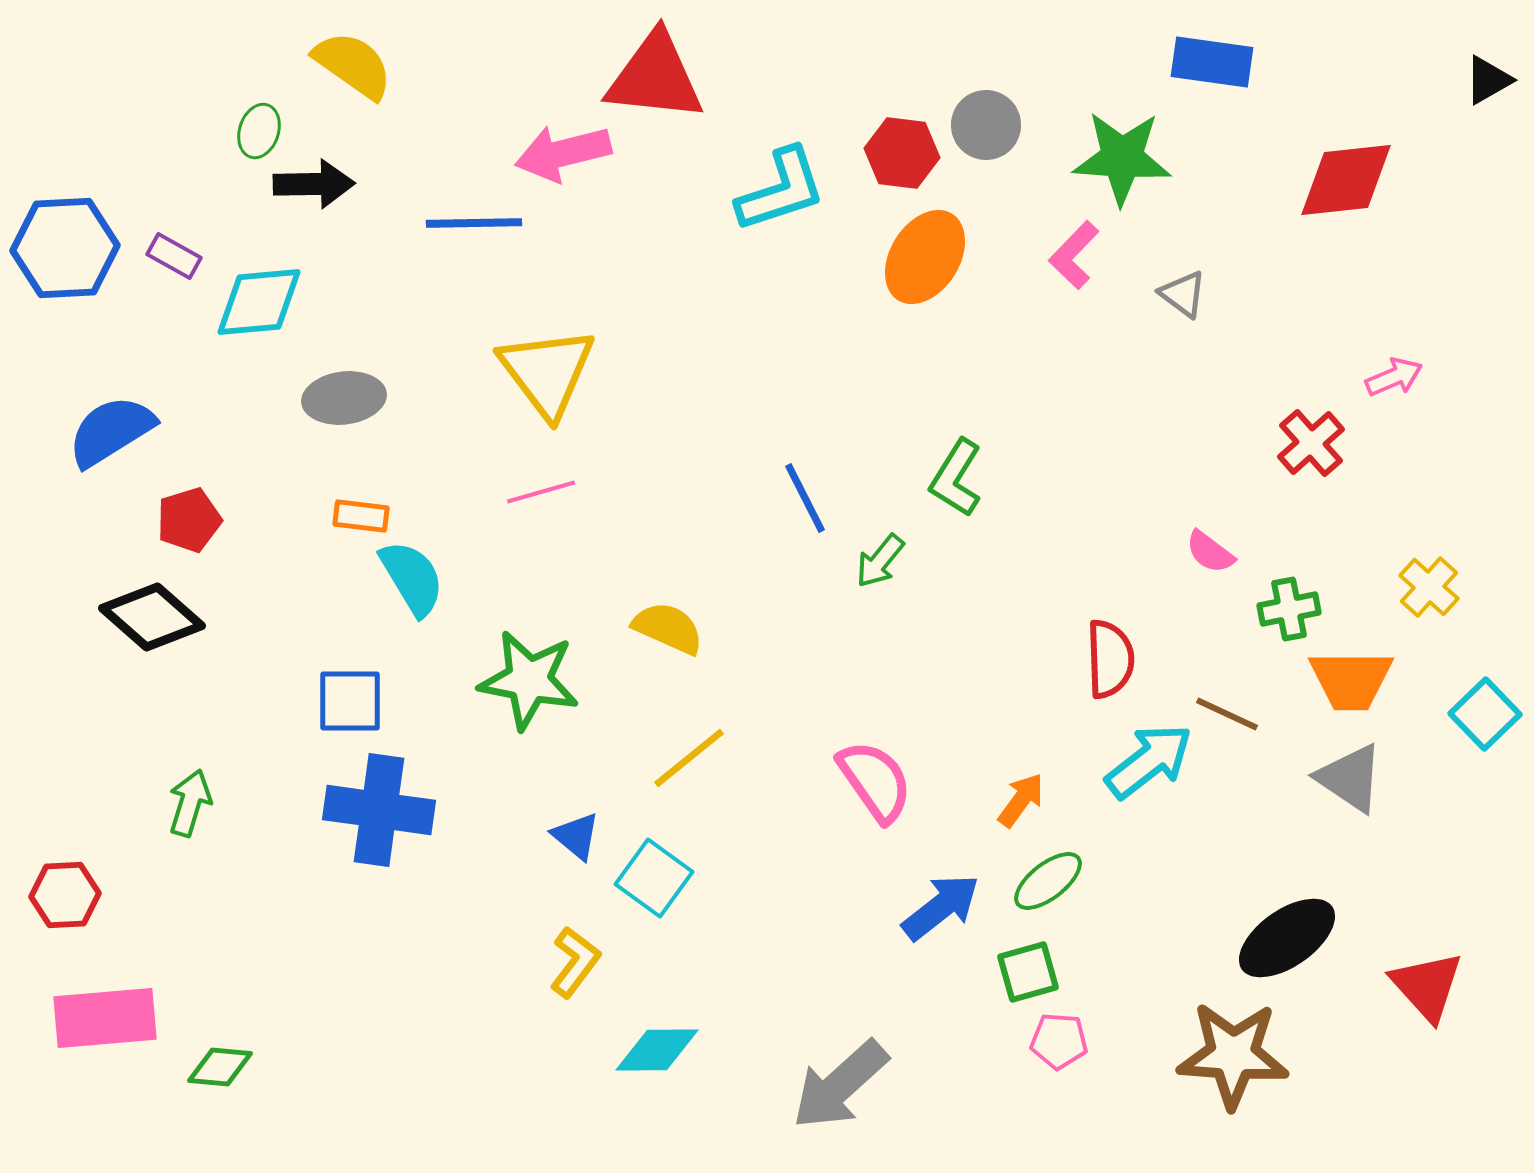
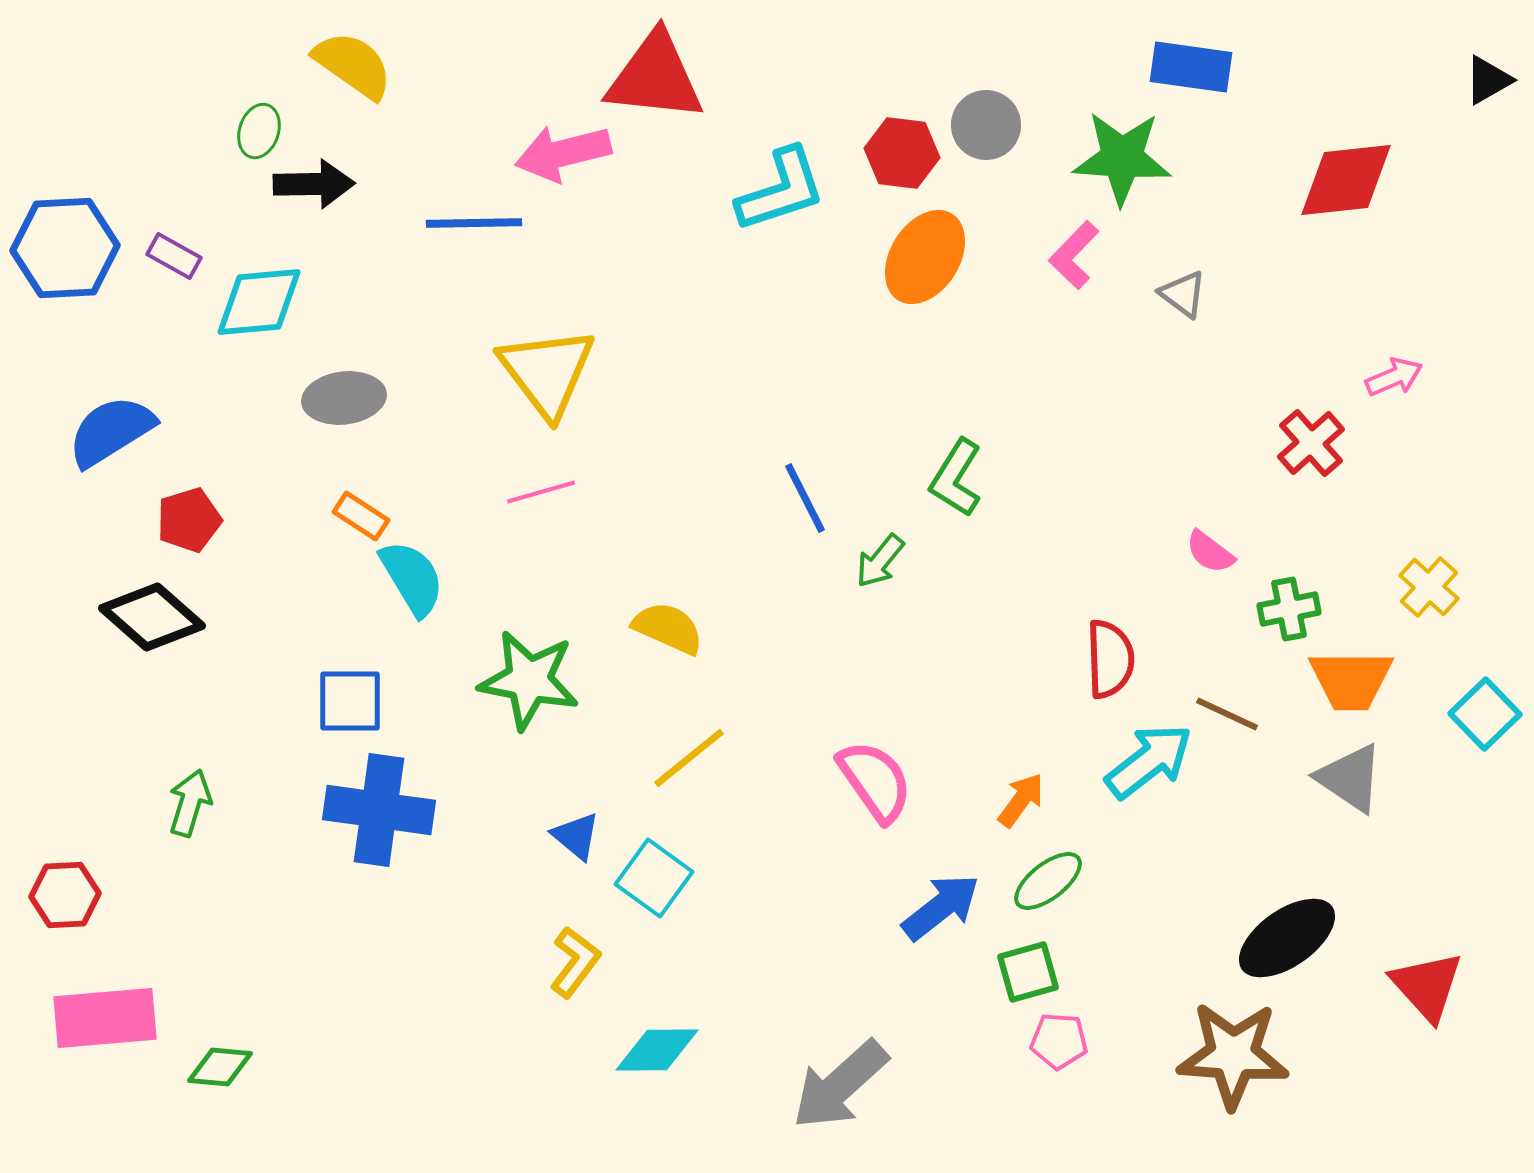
blue rectangle at (1212, 62): moved 21 px left, 5 px down
orange rectangle at (361, 516): rotated 26 degrees clockwise
